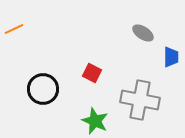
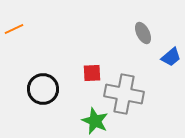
gray ellipse: rotated 30 degrees clockwise
blue trapezoid: rotated 50 degrees clockwise
red square: rotated 30 degrees counterclockwise
gray cross: moved 16 px left, 6 px up
